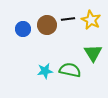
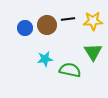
yellow star: moved 2 px right, 1 px down; rotated 30 degrees counterclockwise
blue circle: moved 2 px right, 1 px up
green triangle: moved 1 px up
cyan star: moved 12 px up
